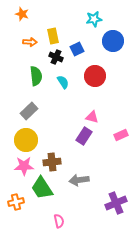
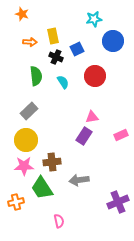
pink triangle: rotated 24 degrees counterclockwise
purple cross: moved 2 px right, 1 px up
